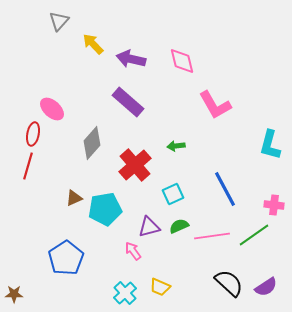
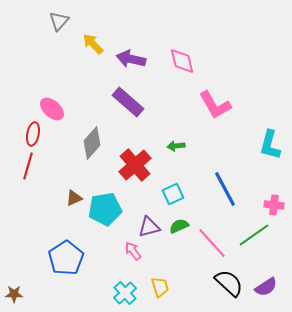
pink line: moved 7 px down; rotated 56 degrees clockwise
yellow trapezoid: rotated 130 degrees counterclockwise
